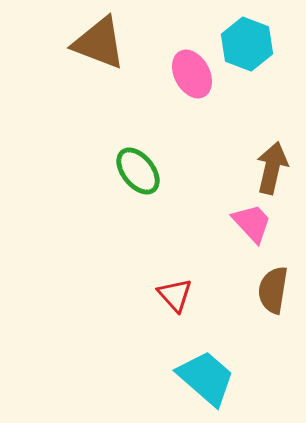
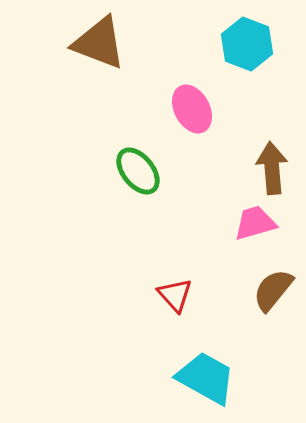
pink ellipse: moved 35 px down
brown arrow: rotated 18 degrees counterclockwise
pink trapezoid: moved 3 px right; rotated 63 degrees counterclockwise
brown semicircle: rotated 30 degrees clockwise
cyan trapezoid: rotated 12 degrees counterclockwise
